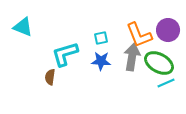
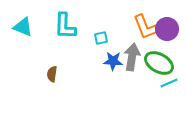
purple circle: moved 1 px left, 1 px up
orange L-shape: moved 7 px right, 8 px up
cyan L-shape: moved 28 px up; rotated 72 degrees counterclockwise
blue star: moved 12 px right
brown semicircle: moved 2 px right, 3 px up
cyan line: moved 3 px right
